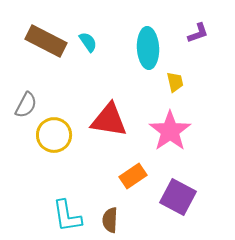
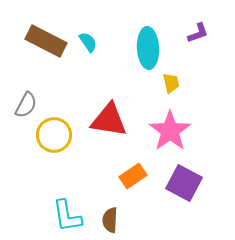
yellow trapezoid: moved 4 px left, 1 px down
purple square: moved 6 px right, 14 px up
